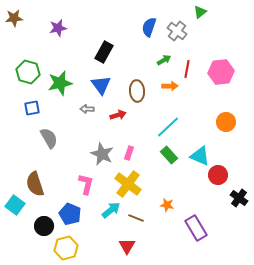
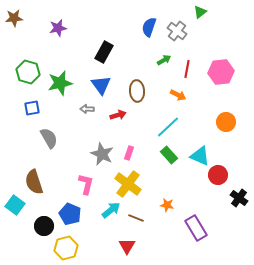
orange arrow: moved 8 px right, 9 px down; rotated 28 degrees clockwise
brown semicircle: moved 1 px left, 2 px up
